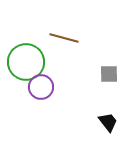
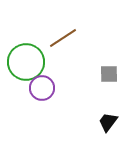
brown line: moved 1 px left; rotated 48 degrees counterclockwise
purple circle: moved 1 px right, 1 px down
black trapezoid: rotated 105 degrees counterclockwise
